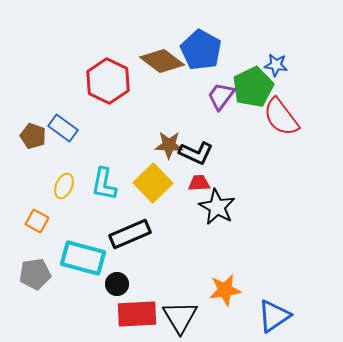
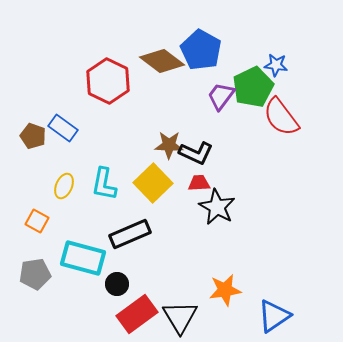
red rectangle: rotated 33 degrees counterclockwise
